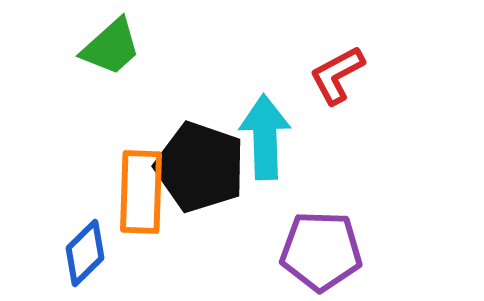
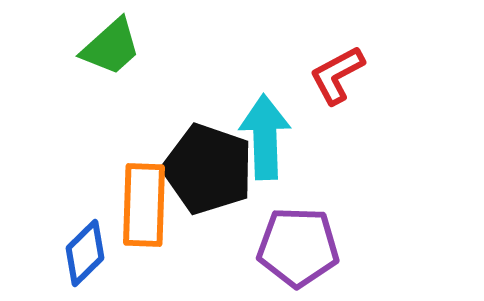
black pentagon: moved 8 px right, 2 px down
orange rectangle: moved 3 px right, 13 px down
purple pentagon: moved 23 px left, 4 px up
